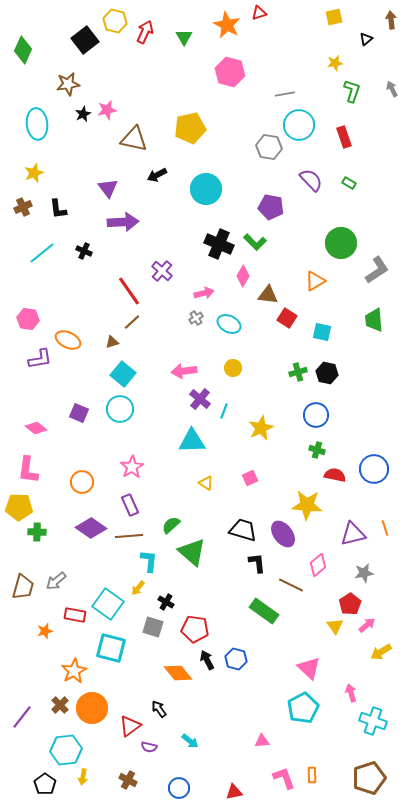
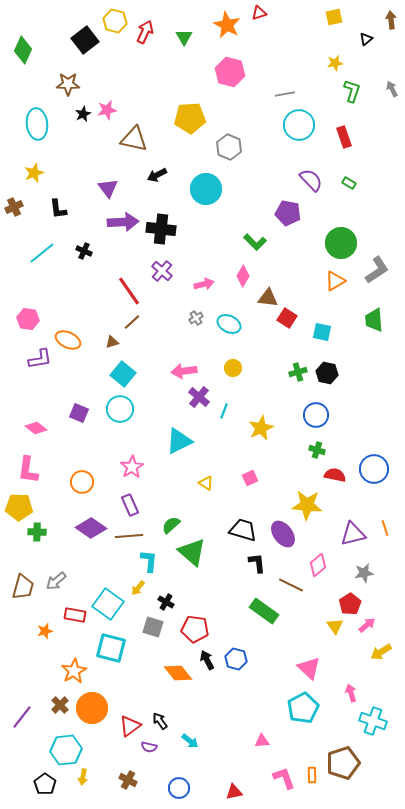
brown star at (68, 84): rotated 10 degrees clockwise
yellow pentagon at (190, 128): moved 10 px up; rotated 8 degrees clockwise
gray hexagon at (269, 147): moved 40 px left; rotated 15 degrees clockwise
brown cross at (23, 207): moved 9 px left
purple pentagon at (271, 207): moved 17 px right, 6 px down
black cross at (219, 244): moved 58 px left, 15 px up; rotated 16 degrees counterclockwise
orange triangle at (315, 281): moved 20 px right
pink arrow at (204, 293): moved 9 px up
brown triangle at (268, 295): moved 3 px down
purple cross at (200, 399): moved 1 px left, 2 px up
cyan triangle at (192, 441): moved 13 px left; rotated 24 degrees counterclockwise
black arrow at (159, 709): moved 1 px right, 12 px down
brown pentagon at (369, 778): moved 26 px left, 15 px up
